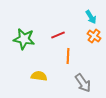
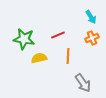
orange cross: moved 2 px left, 2 px down; rotated 32 degrees clockwise
yellow semicircle: moved 18 px up; rotated 21 degrees counterclockwise
